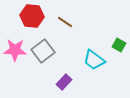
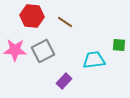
green square: rotated 24 degrees counterclockwise
gray square: rotated 10 degrees clockwise
cyan trapezoid: rotated 135 degrees clockwise
purple rectangle: moved 1 px up
